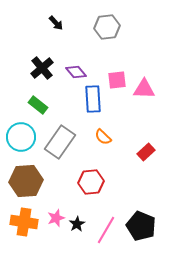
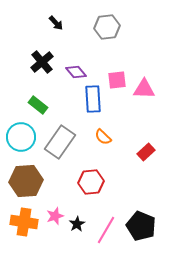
black cross: moved 6 px up
pink star: moved 1 px left, 2 px up
